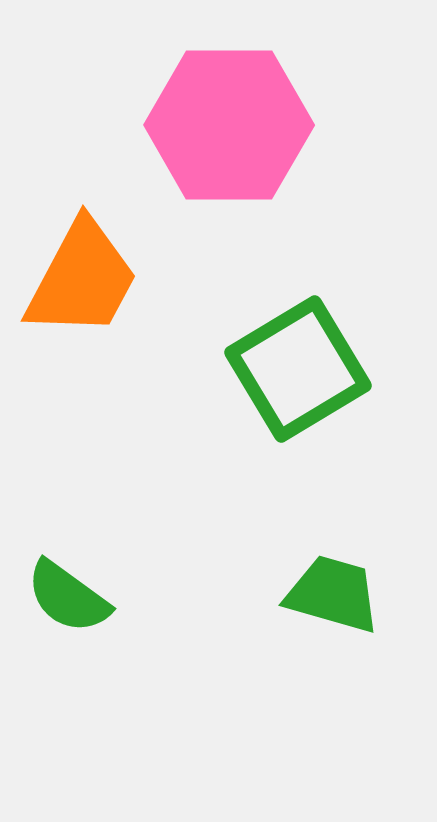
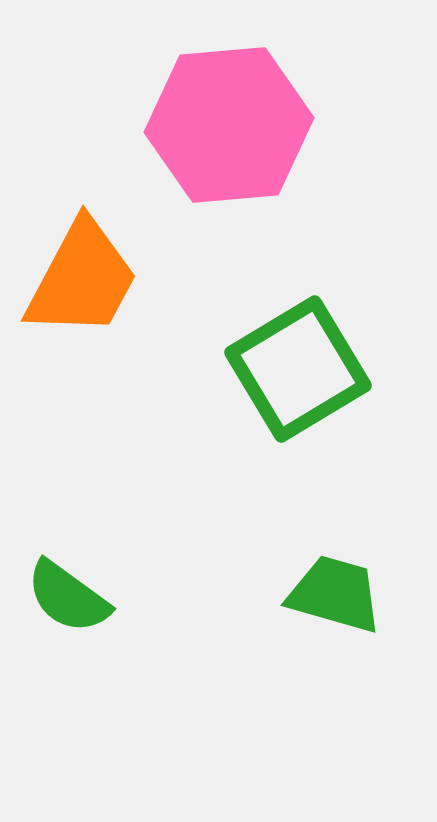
pink hexagon: rotated 5 degrees counterclockwise
green trapezoid: moved 2 px right
